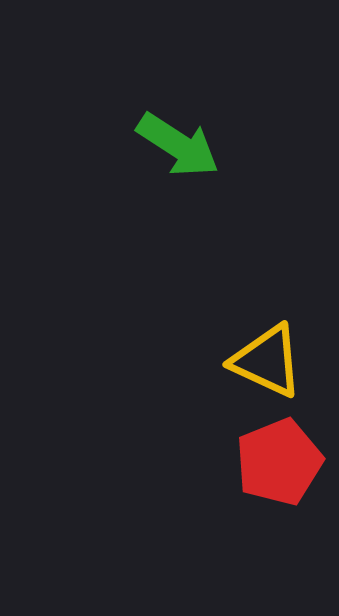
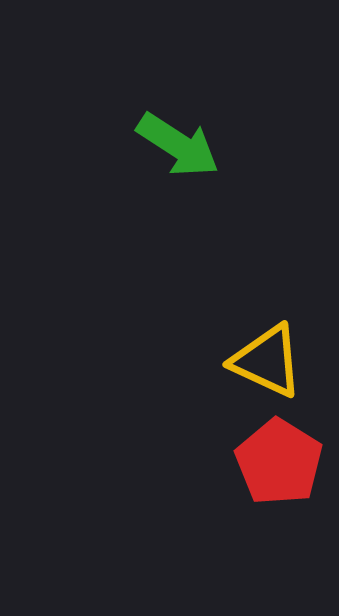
red pentagon: rotated 18 degrees counterclockwise
